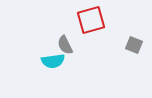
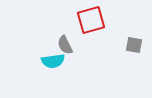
gray square: rotated 12 degrees counterclockwise
